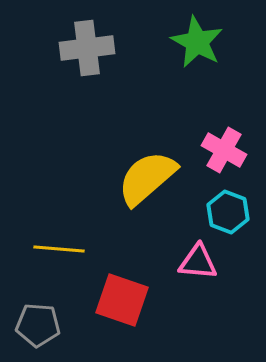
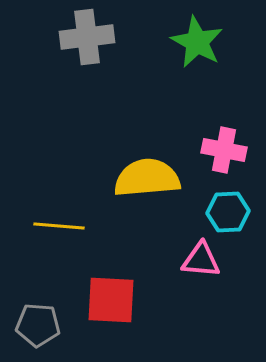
gray cross: moved 11 px up
pink cross: rotated 18 degrees counterclockwise
yellow semicircle: rotated 36 degrees clockwise
cyan hexagon: rotated 24 degrees counterclockwise
yellow line: moved 23 px up
pink triangle: moved 3 px right, 2 px up
red square: moved 11 px left; rotated 16 degrees counterclockwise
